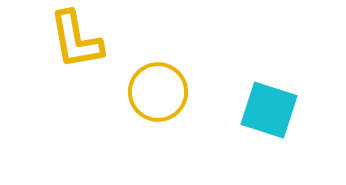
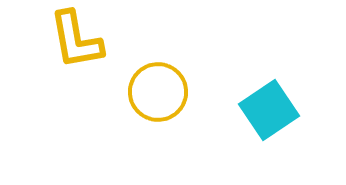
cyan square: rotated 38 degrees clockwise
